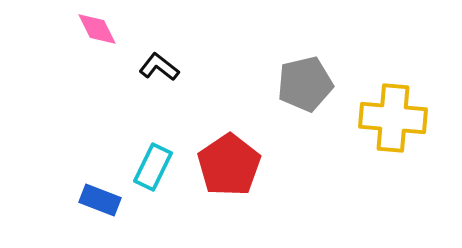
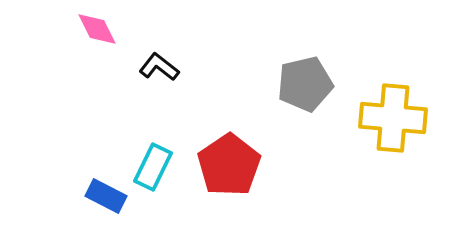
blue rectangle: moved 6 px right, 4 px up; rotated 6 degrees clockwise
